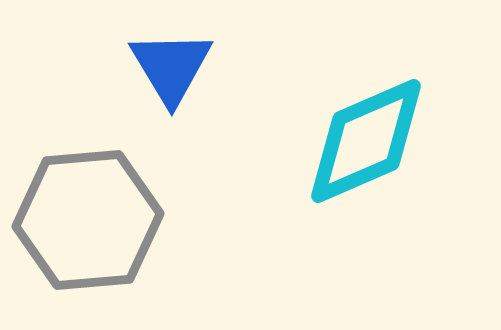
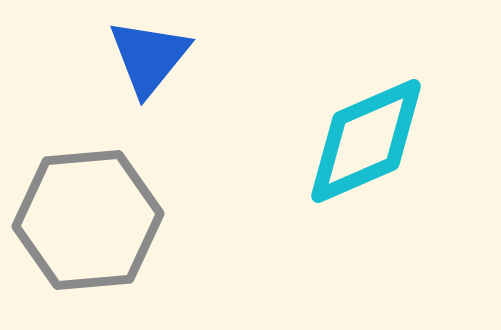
blue triangle: moved 22 px left, 10 px up; rotated 10 degrees clockwise
